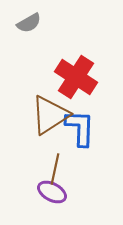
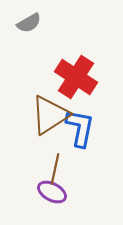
blue L-shape: rotated 9 degrees clockwise
